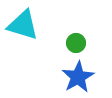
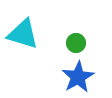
cyan triangle: moved 9 px down
